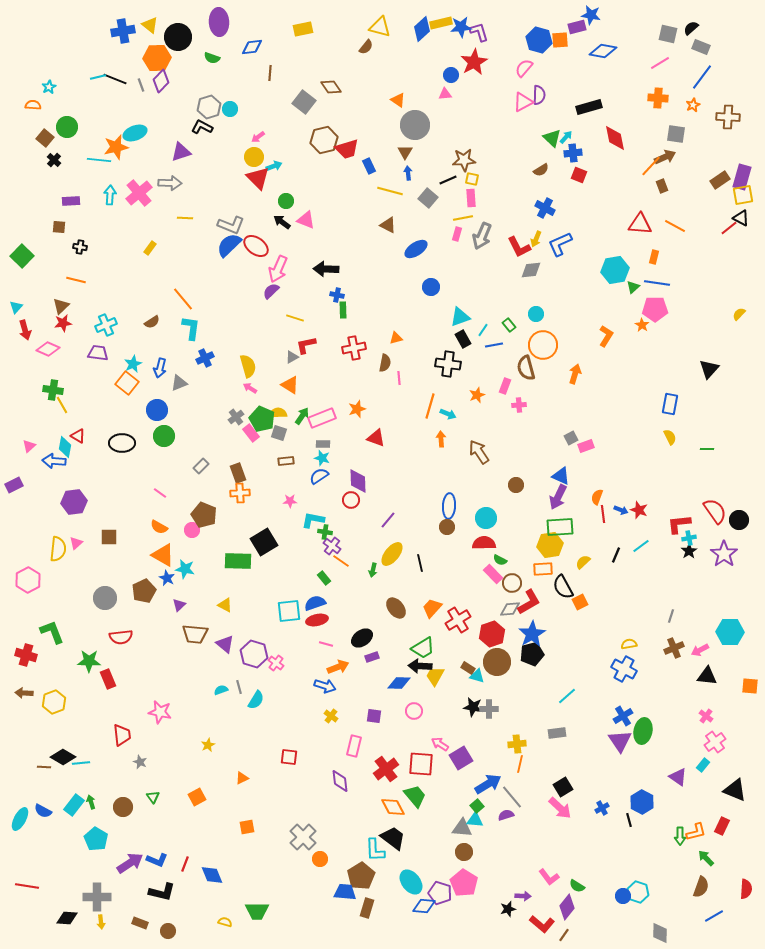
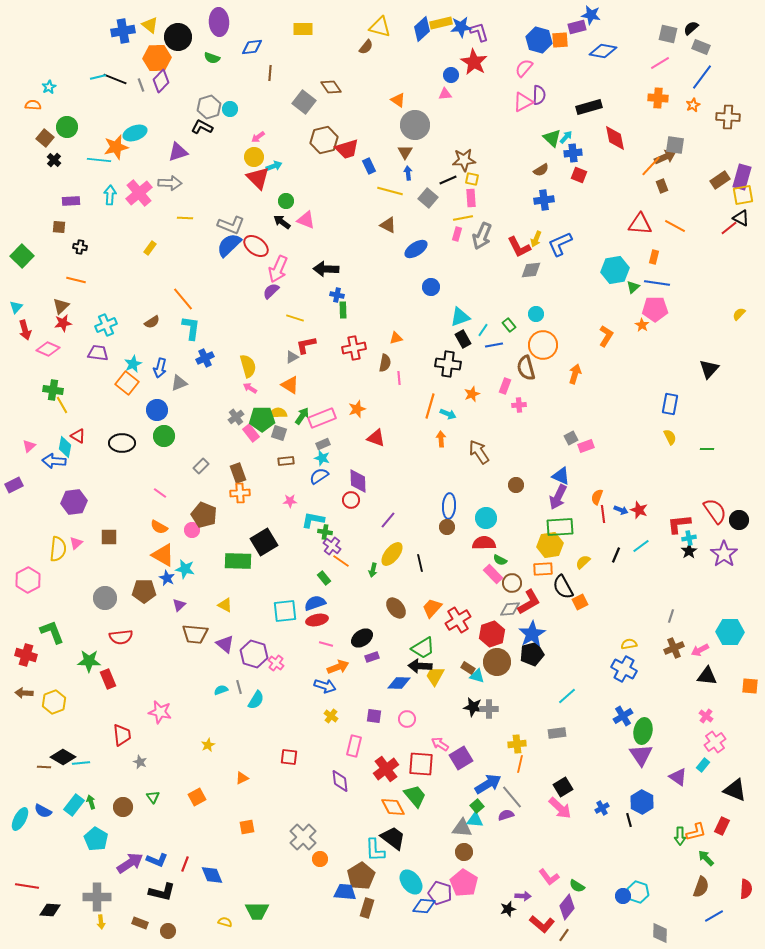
yellow rectangle at (303, 29): rotated 12 degrees clockwise
red star at (474, 62): rotated 12 degrees counterclockwise
gray square at (676, 134): moved 1 px left, 11 px down
purple triangle at (181, 152): moved 3 px left
blue cross at (545, 208): moved 1 px left, 8 px up; rotated 36 degrees counterclockwise
orange star at (477, 395): moved 5 px left, 1 px up
green pentagon at (262, 419): rotated 25 degrees counterclockwise
gray rectangle at (323, 444): rotated 24 degrees counterclockwise
brown pentagon at (144, 591): rotated 25 degrees clockwise
cyan square at (289, 611): moved 4 px left
pink circle at (414, 711): moved 7 px left, 8 px down
purple triangle at (620, 741): moved 21 px right, 14 px down
black diamond at (67, 918): moved 17 px left, 8 px up
